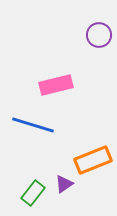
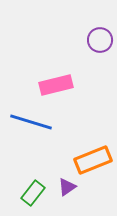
purple circle: moved 1 px right, 5 px down
blue line: moved 2 px left, 3 px up
purple triangle: moved 3 px right, 3 px down
